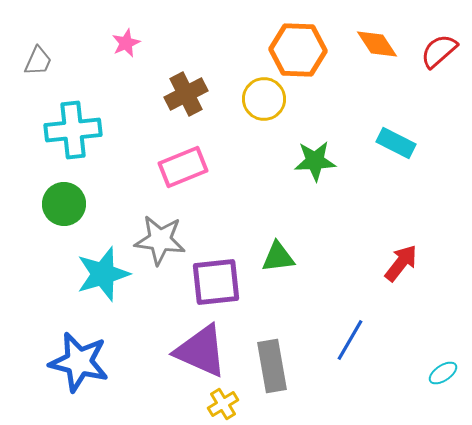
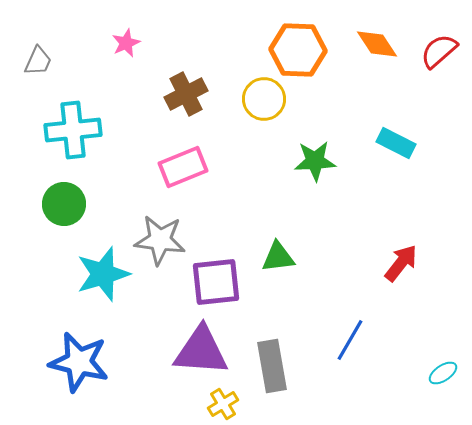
purple triangle: rotated 20 degrees counterclockwise
